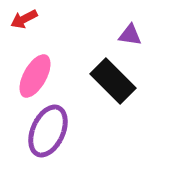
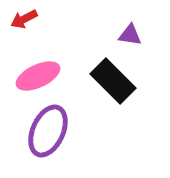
pink ellipse: moved 3 px right; rotated 36 degrees clockwise
